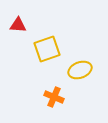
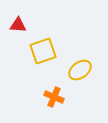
yellow square: moved 4 px left, 2 px down
yellow ellipse: rotated 15 degrees counterclockwise
